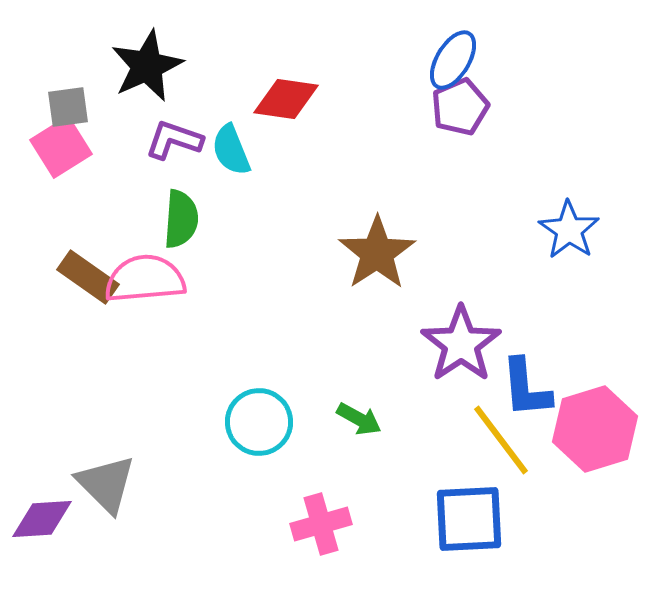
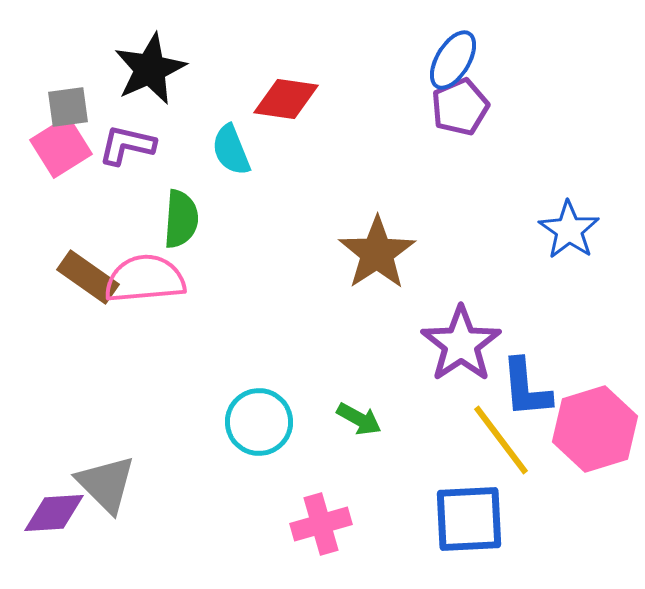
black star: moved 3 px right, 3 px down
purple L-shape: moved 47 px left, 5 px down; rotated 6 degrees counterclockwise
purple diamond: moved 12 px right, 6 px up
